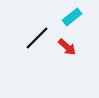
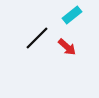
cyan rectangle: moved 2 px up
